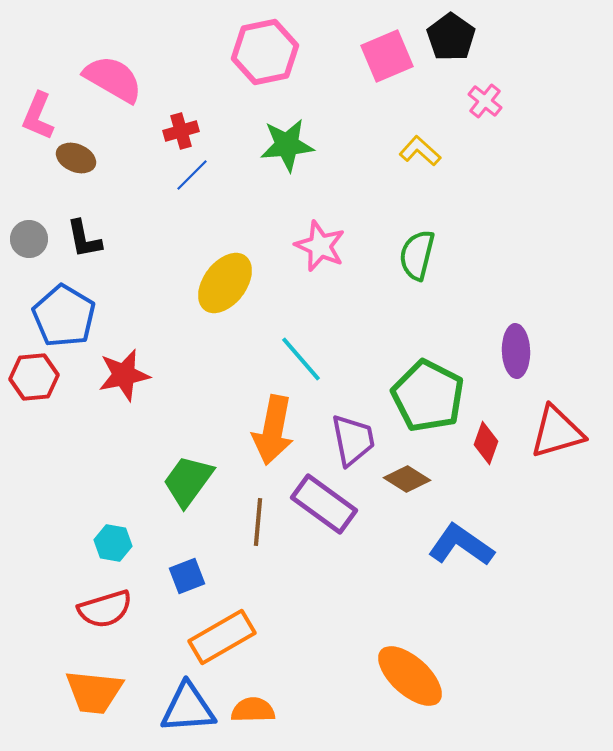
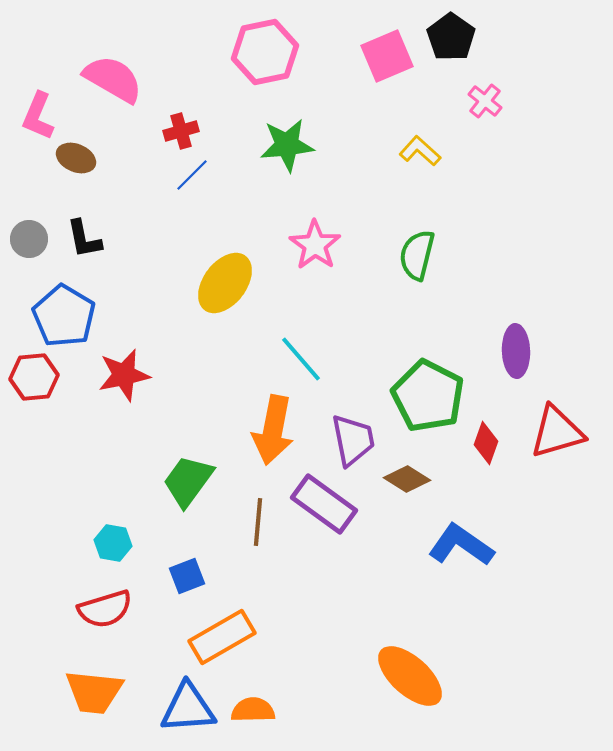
pink star: moved 5 px left, 1 px up; rotated 12 degrees clockwise
